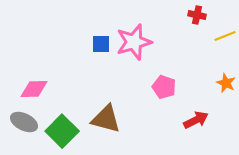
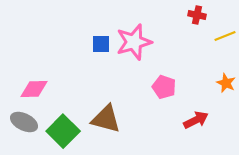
green square: moved 1 px right
